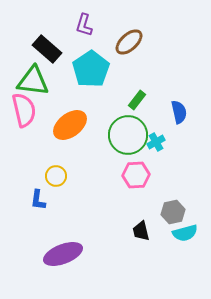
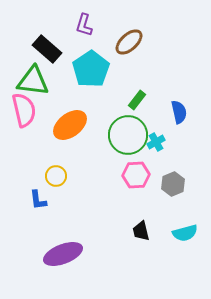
blue L-shape: rotated 15 degrees counterclockwise
gray hexagon: moved 28 px up; rotated 10 degrees counterclockwise
